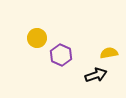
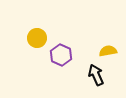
yellow semicircle: moved 1 px left, 2 px up
black arrow: rotated 95 degrees counterclockwise
